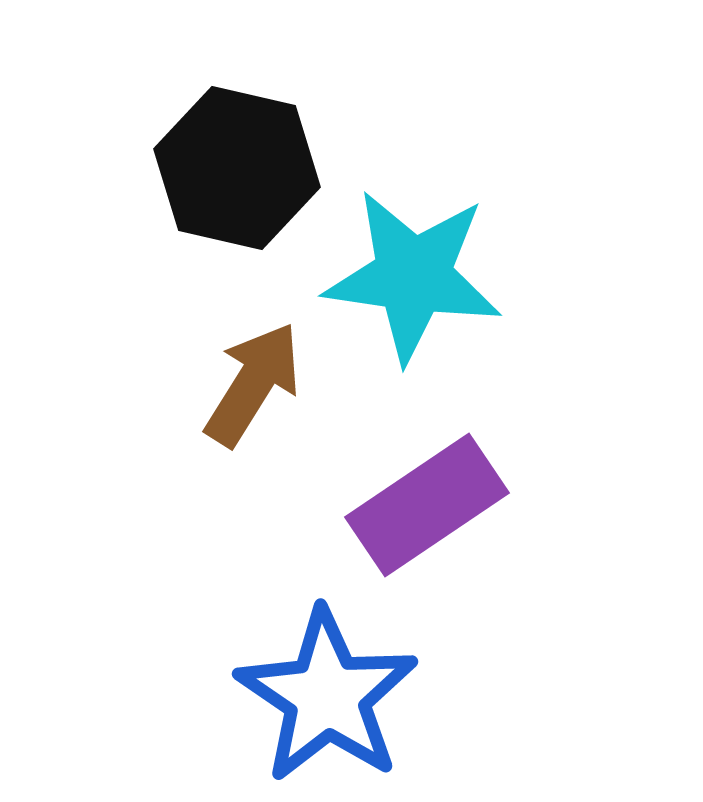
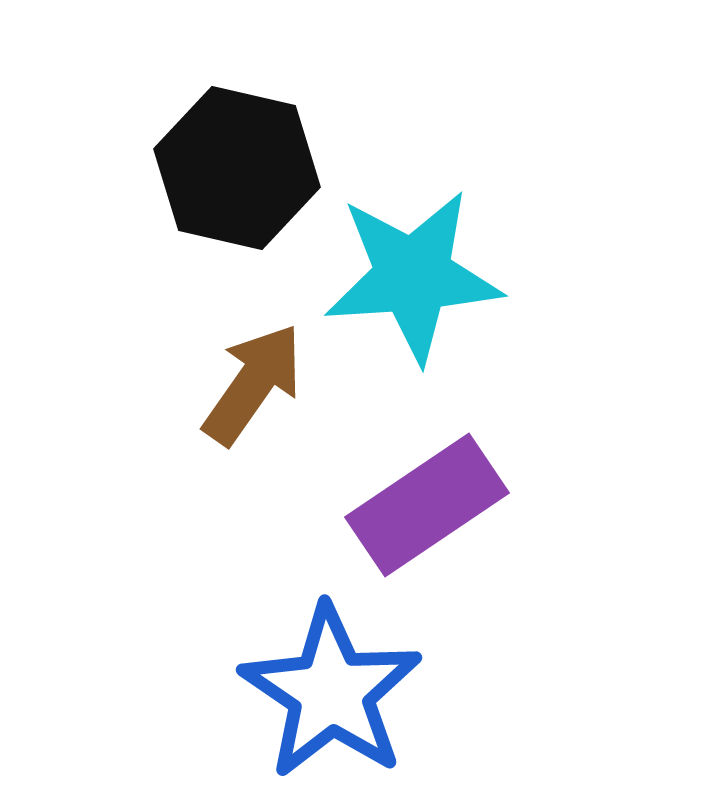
cyan star: rotated 12 degrees counterclockwise
brown arrow: rotated 3 degrees clockwise
blue star: moved 4 px right, 4 px up
